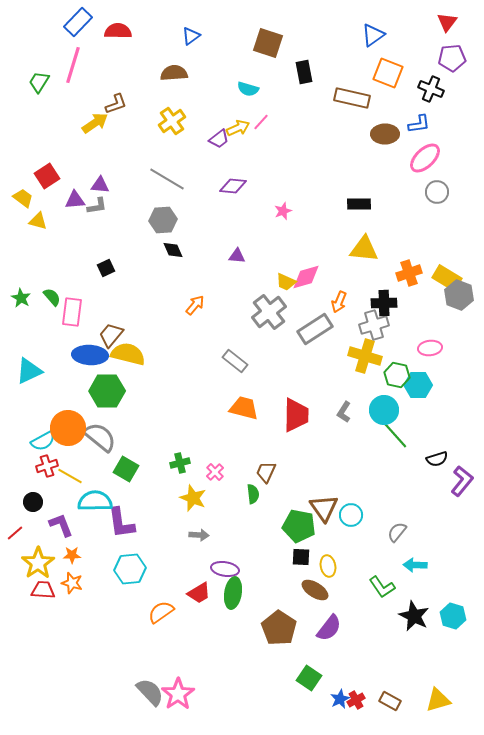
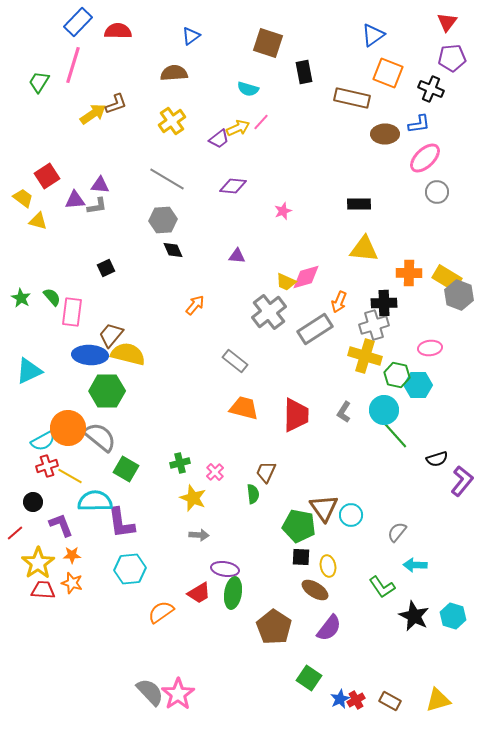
yellow arrow at (95, 123): moved 2 px left, 9 px up
orange cross at (409, 273): rotated 20 degrees clockwise
brown pentagon at (279, 628): moved 5 px left, 1 px up
